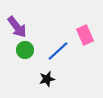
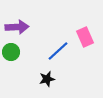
purple arrow: rotated 55 degrees counterclockwise
pink rectangle: moved 2 px down
green circle: moved 14 px left, 2 px down
